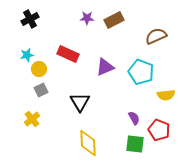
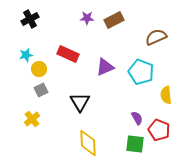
brown semicircle: moved 1 px down
cyan star: moved 1 px left
yellow semicircle: rotated 90 degrees clockwise
purple semicircle: moved 3 px right
